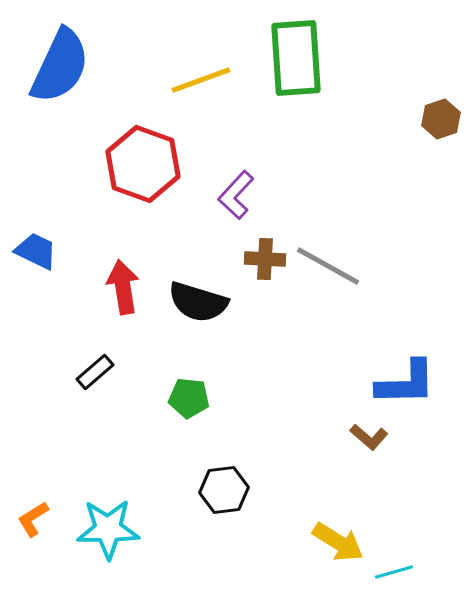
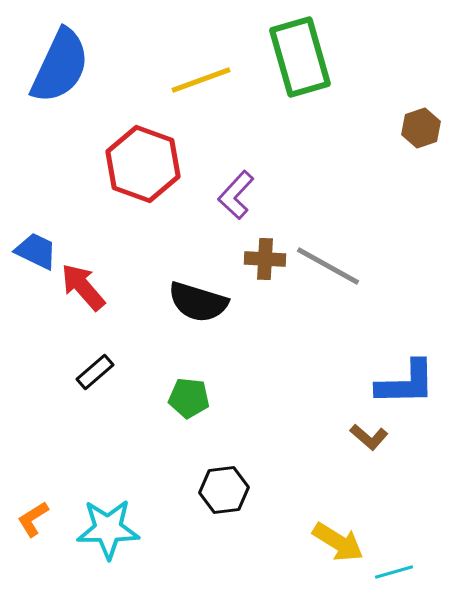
green rectangle: moved 4 px right, 1 px up; rotated 12 degrees counterclockwise
brown hexagon: moved 20 px left, 9 px down
red arrow: moved 40 px left; rotated 32 degrees counterclockwise
